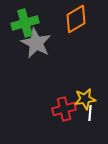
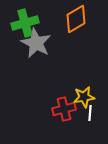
yellow star: moved 1 px left, 2 px up
